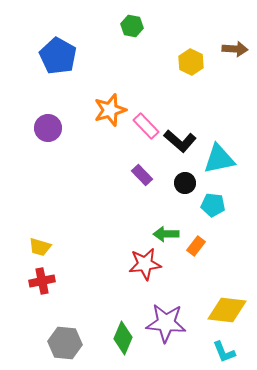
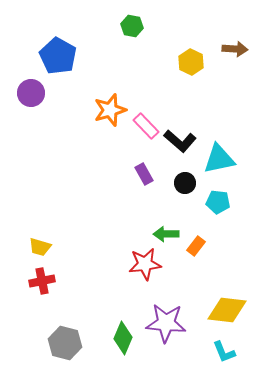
purple circle: moved 17 px left, 35 px up
purple rectangle: moved 2 px right, 1 px up; rotated 15 degrees clockwise
cyan pentagon: moved 5 px right, 3 px up
gray hexagon: rotated 8 degrees clockwise
